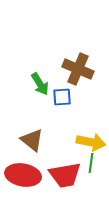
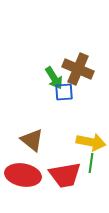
green arrow: moved 14 px right, 6 px up
blue square: moved 2 px right, 5 px up
